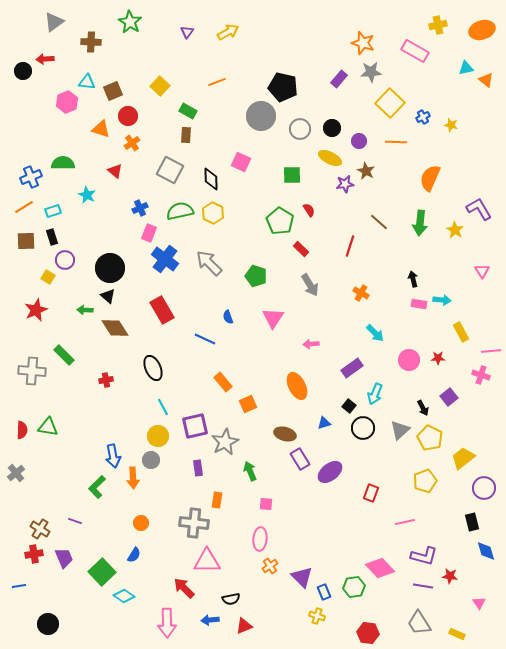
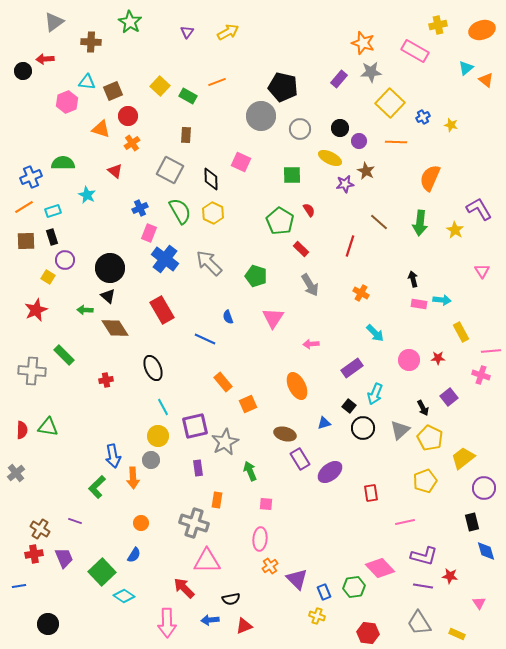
cyan triangle at (466, 68): rotated 28 degrees counterclockwise
green rectangle at (188, 111): moved 15 px up
black circle at (332, 128): moved 8 px right
green semicircle at (180, 211): rotated 72 degrees clockwise
red rectangle at (371, 493): rotated 30 degrees counterclockwise
gray cross at (194, 523): rotated 12 degrees clockwise
purple triangle at (302, 577): moved 5 px left, 2 px down
